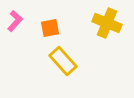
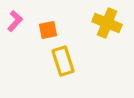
orange square: moved 2 px left, 2 px down
yellow rectangle: rotated 24 degrees clockwise
